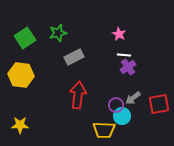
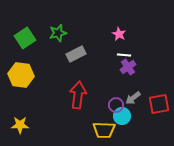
gray rectangle: moved 2 px right, 3 px up
